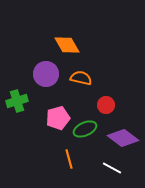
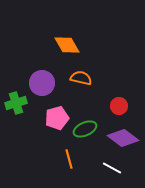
purple circle: moved 4 px left, 9 px down
green cross: moved 1 px left, 2 px down
red circle: moved 13 px right, 1 px down
pink pentagon: moved 1 px left
